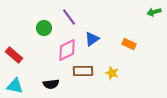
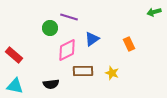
purple line: rotated 36 degrees counterclockwise
green circle: moved 6 px right
orange rectangle: rotated 40 degrees clockwise
